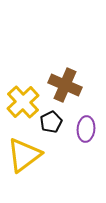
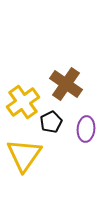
brown cross: moved 1 px right, 1 px up; rotated 12 degrees clockwise
yellow cross: rotated 8 degrees clockwise
yellow triangle: rotated 18 degrees counterclockwise
